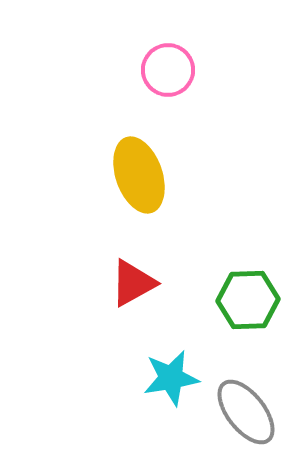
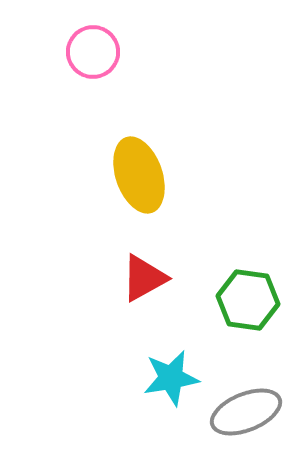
pink circle: moved 75 px left, 18 px up
red triangle: moved 11 px right, 5 px up
green hexagon: rotated 10 degrees clockwise
gray ellipse: rotated 74 degrees counterclockwise
